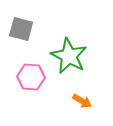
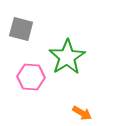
green star: moved 2 px left, 1 px down; rotated 12 degrees clockwise
orange arrow: moved 12 px down
